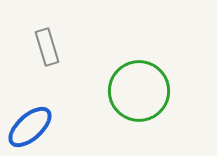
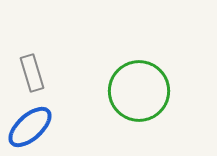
gray rectangle: moved 15 px left, 26 px down
